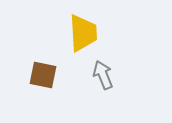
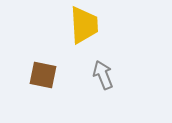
yellow trapezoid: moved 1 px right, 8 px up
